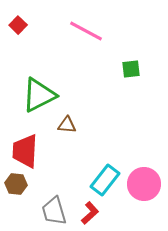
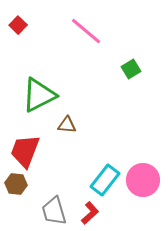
pink line: rotated 12 degrees clockwise
green square: rotated 24 degrees counterclockwise
red trapezoid: rotated 18 degrees clockwise
pink circle: moved 1 px left, 4 px up
